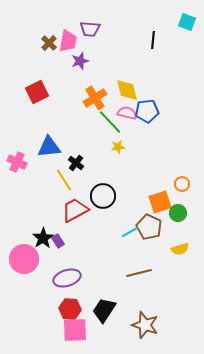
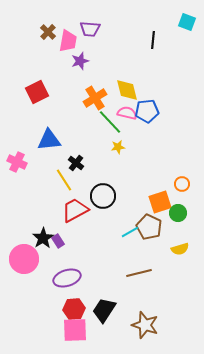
brown cross: moved 1 px left, 11 px up
blue triangle: moved 7 px up
red hexagon: moved 4 px right; rotated 10 degrees counterclockwise
